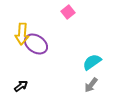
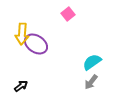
pink square: moved 2 px down
gray arrow: moved 3 px up
